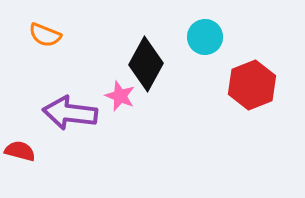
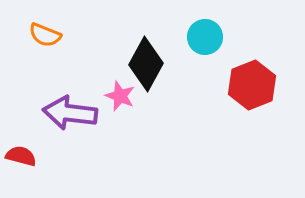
red semicircle: moved 1 px right, 5 px down
